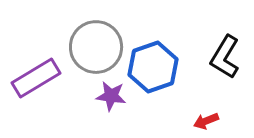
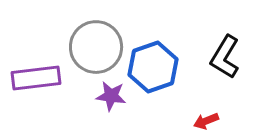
purple rectangle: rotated 24 degrees clockwise
